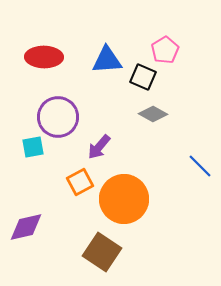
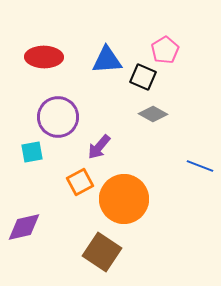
cyan square: moved 1 px left, 5 px down
blue line: rotated 24 degrees counterclockwise
purple diamond: moved 2 px left
